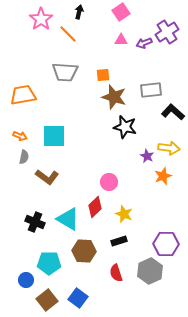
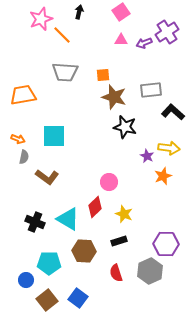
pink star: rotated 15 degrees clockwise
orange line: moved 6 px left, 1 px down
orange arrow: moved 2 px left, 3 px down
